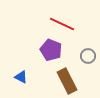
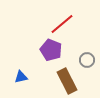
red line: rotated 65 degrees counterclockwise
gray circle: moved 1 px left, 4 px down
blue triangle: rotated 40 degrees counterclockwise
